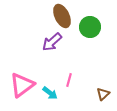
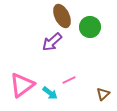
pink line: rotated 48 degrees clockwise
